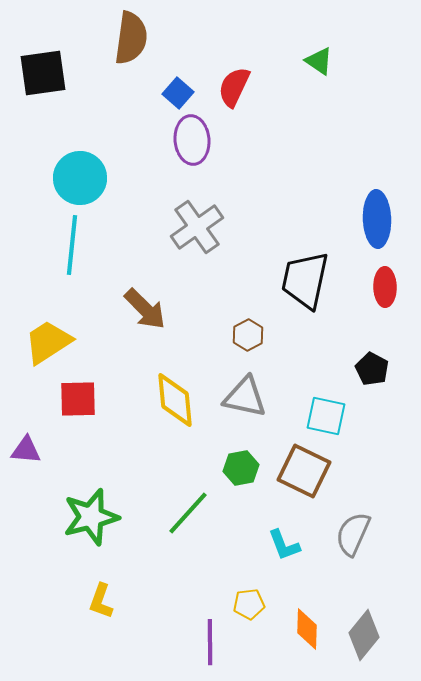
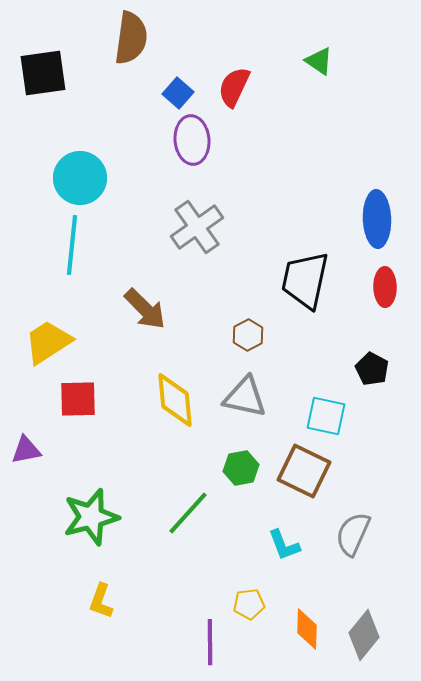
purple triangle: rotated 16 degrees counterclockwise
